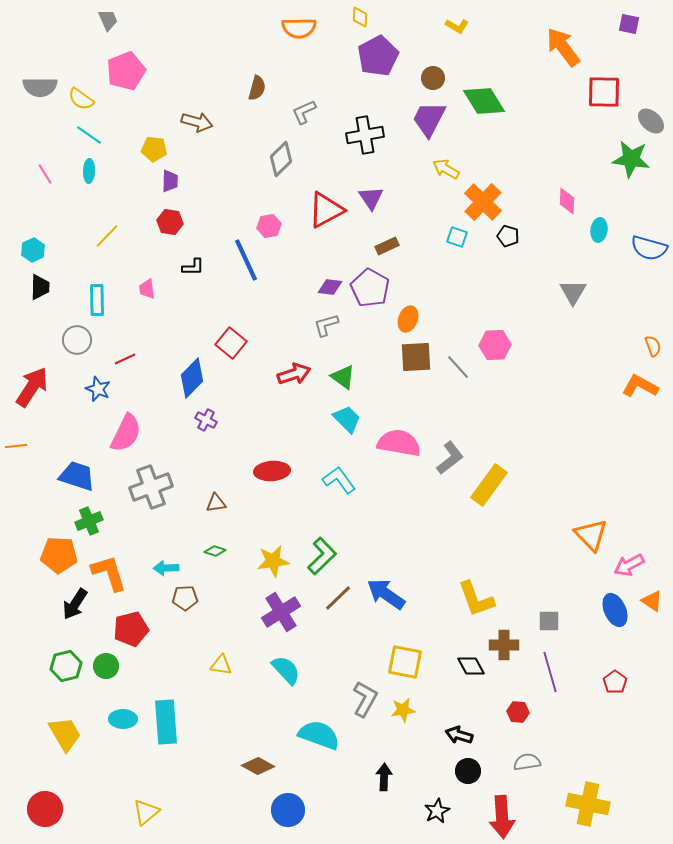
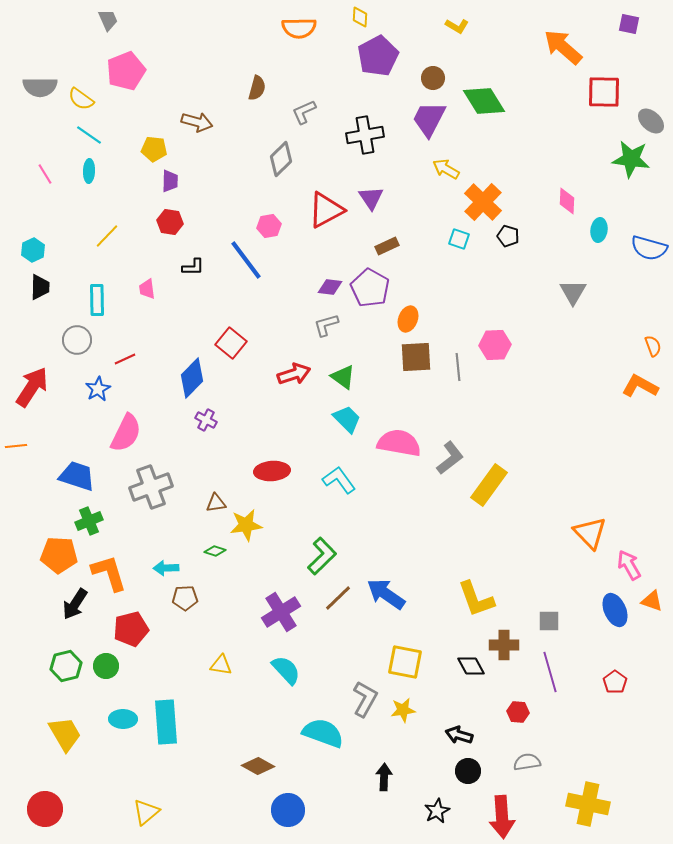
orange arrow at (563, 47): rotated 12 degrees counterclockwise
cyan square at (457, 237): moved 2 px right, 2 px down
blue line at (246, 260): rotated 12 degrees counterclockwise
gray line at (458, 367): rotated 36 degrees clockwise
blue star at (98, 389): rotated 20 degrees clockwise
orange triangle at (591, 535): moved 1 px left, 2 px up
yellow star at (273, 561): moved 27 px left, 36 px up
pink arrow at (629, 565): rotated 88 degrees clockwise
orange triangle at (652, 601): rotated 15 degrees counterclockwise
cyan semicircle at (319, 735): moved 4 px right, 2 px up
